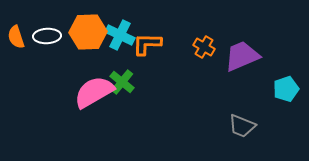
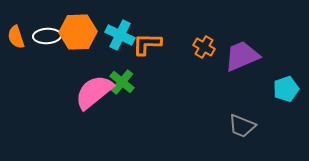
orange hexagon: moved 10 px left
pink semicircle: rotated 9 degrees counterclockwise
